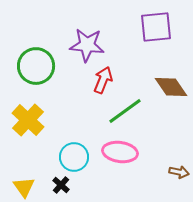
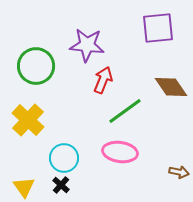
purple square: moved 2 px right, 1 px down
cyan circle: moved 10 px left, 1 px down
